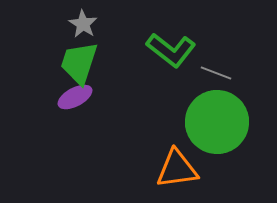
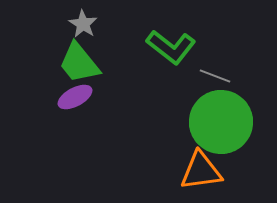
green L-shape: moved 3 px up
green trapezoid: rotated 57 degrees counterclockwise
gray line: moved 1 px left, 3 px down
green circle: moved 4 px right
orange triangle: moved 24 px right, 2 px down
